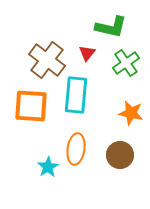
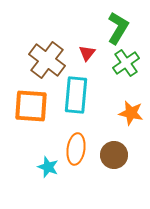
green L-shape: moved 7 px right, 1 px down; rotated 72 degrees counterclockwise
brown circle: moved 6 px left
cyan star: rotated 20 degrees counterclockwise
